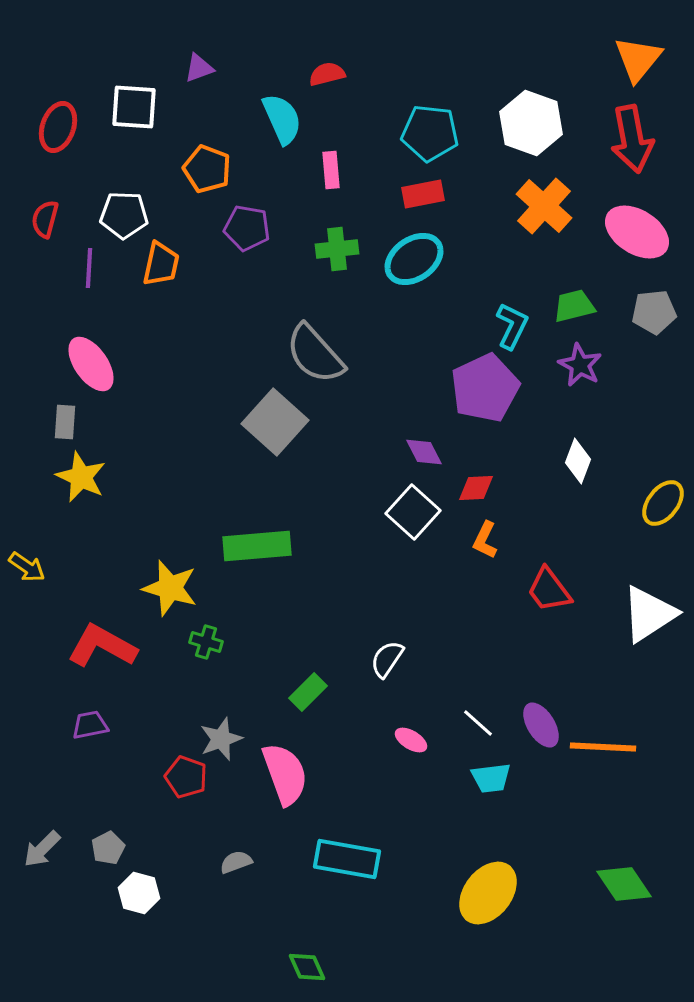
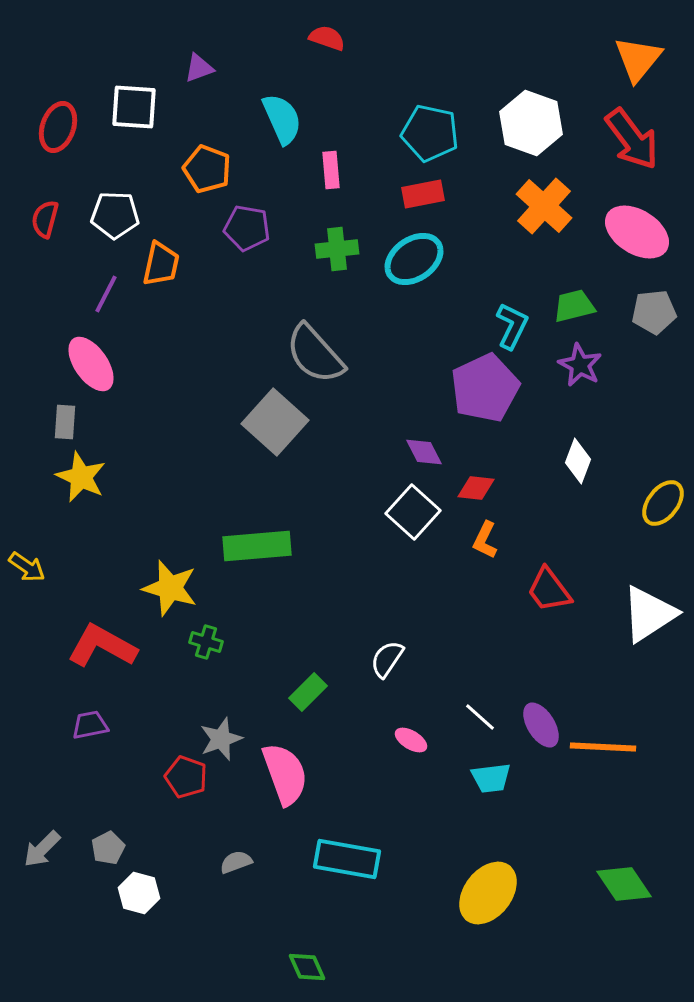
red semicircle at (327, 74): moved 36 px up; rotated 33 degrees clockwise
cyan pentagon at (430, 133): rotated 6 degrees clockwise
red arrow at (632, 139): rotated 26 degrees counterclockwise
white pentagon at (124, 215): moved 9 px left
purple line at (89, 268): moved 17 px right, 26 px down; rotated 24 degrees clockwise
red diamond at (476, 488): rotated 9 degrees clockwise
white line at (478, 723): moved 2 px right, 6 px up
